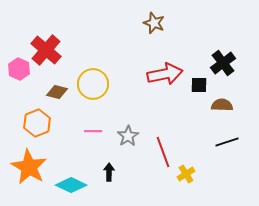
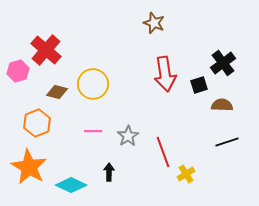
pink hexagon: moved 1 px left, 2 px down; rotated 20 degrees clockwise
red arrow: rotated 92 degrees clockwise
black square: rotated 18 degrees counterclockwise
